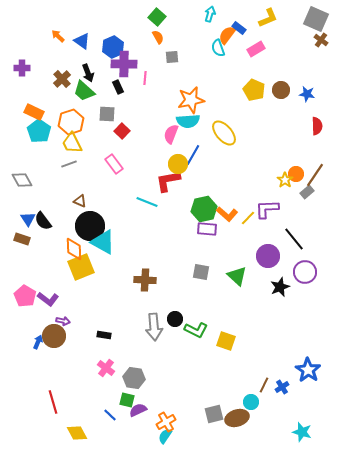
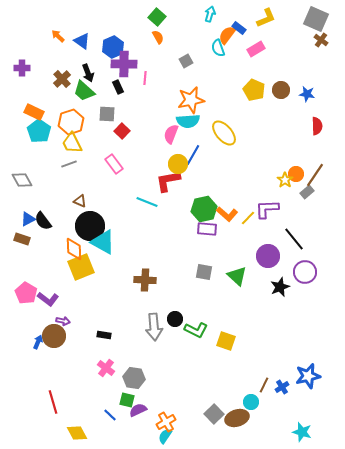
yellow L-shape at (268, 18): moved 2 px left
gray square at (172, 57): moved 14 px right, 4 px down; rotated 24 degrees counterclockwise
blue triangle at (28, 219): rotated 35 degrees clockwise
gray square at (201, 272): moved 3 px right
pink pentagon at (25, 296): moved 1 px right, 3 px up
blue star at (308, 370): moved 6 px down; rotated 25 degrees clockwise
gray square at (214, 414): rotated 30 degrees counterclockwise
